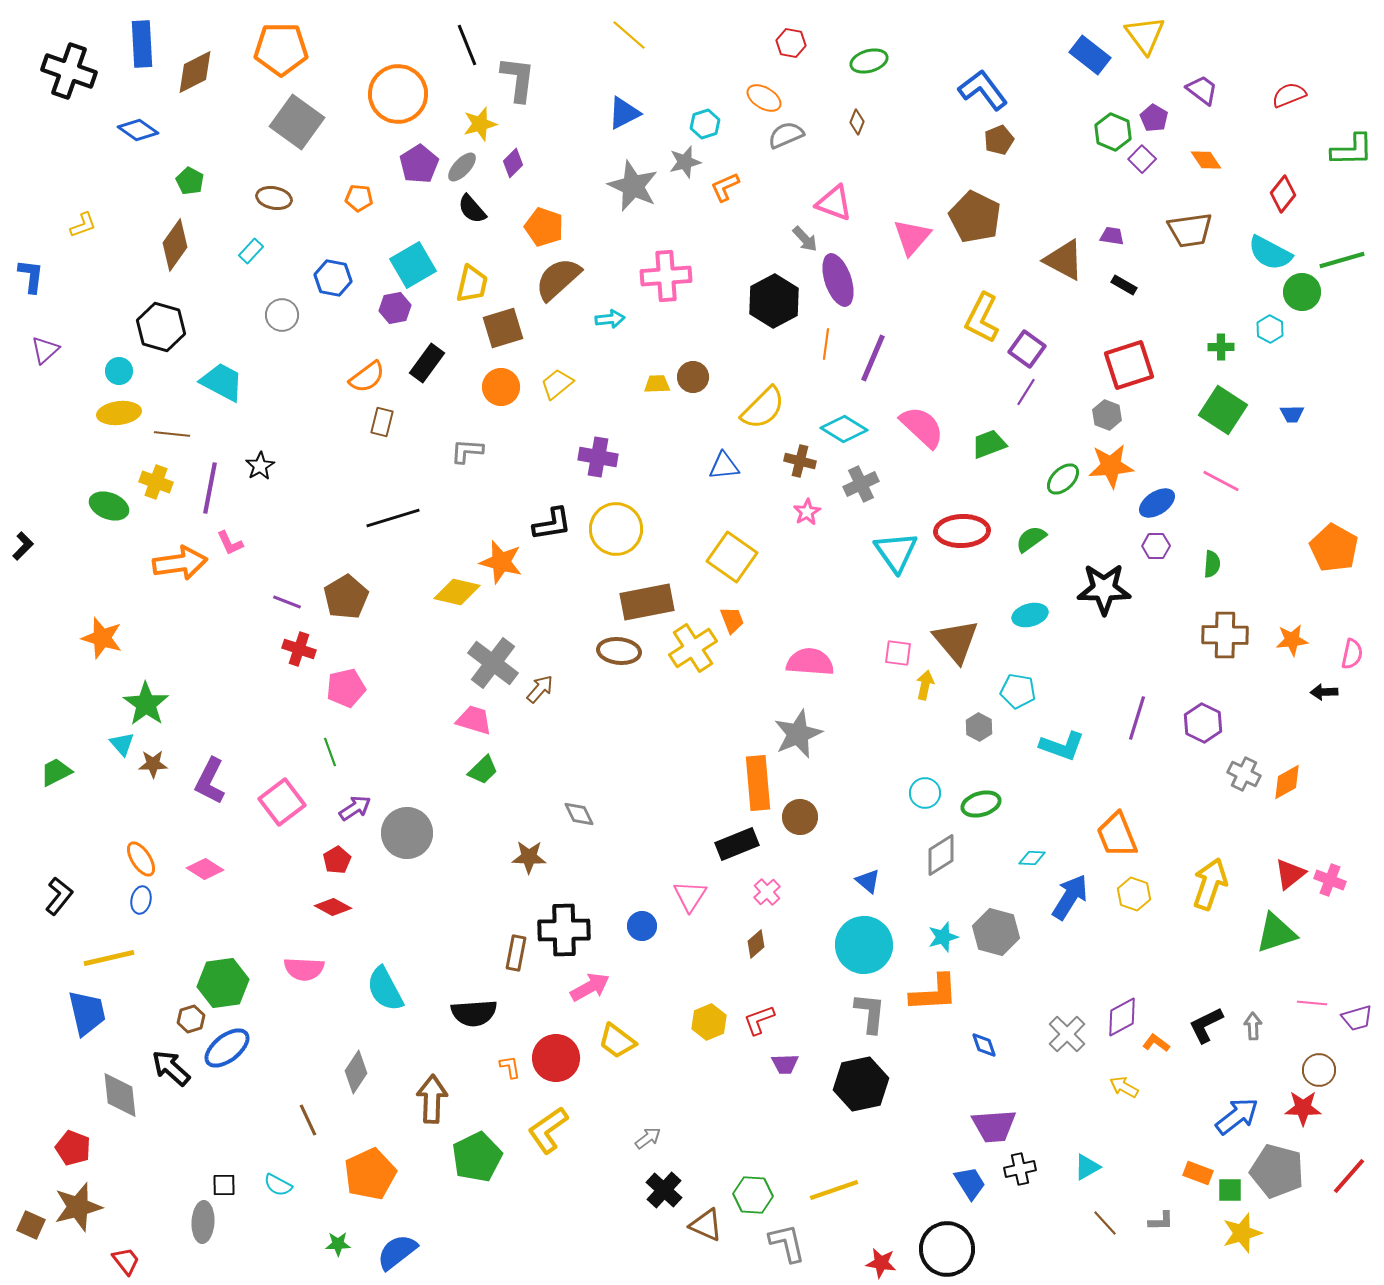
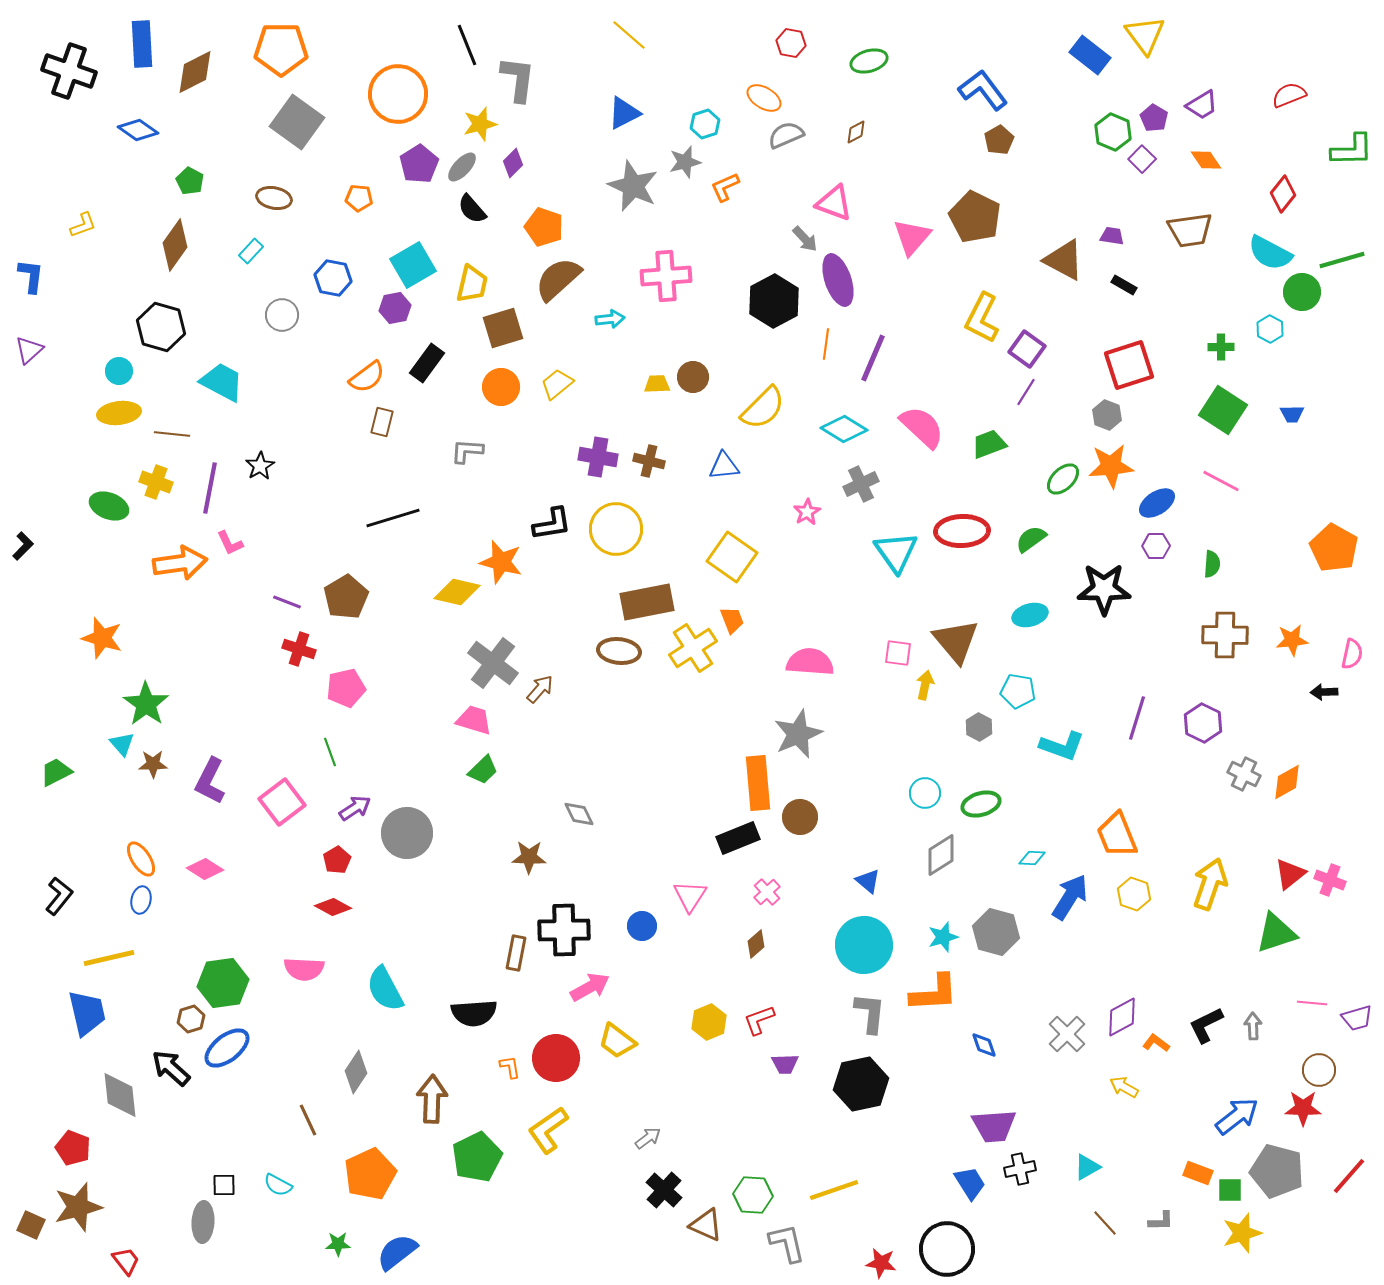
purple trapezoid at (1202, 90): moved 15 px down; rotated 112 degrees clockwise
brown diamond at (857, 122): moved 1 px left, 10 px down; rotated 40 degrees clockwise
brown pentagon at (999, 140): rotated 8 degrees counterclockwise
purple triangle at (45, 350): moved 16 px left
brown cross at (800, 461): moved 151 px left
black rectangle at (737, 844): moved 1 px right, 6 px up
